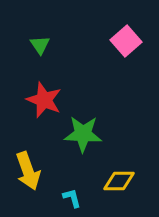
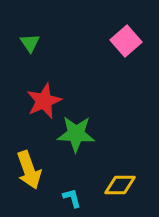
green triangle: moved 10 px left, 2 px up
red star: moved 1 px down; rotated 27 degrees clockwise
green star: moved 7 px left
yellow arrow: moved 1 px right, 1 px up
yellow diamond: moved 1 px right, 4 px down
